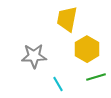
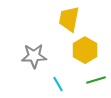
yellow trapezoid: moved 2 px right
yellow hexagon: moved 2 px left, 1 px down
green line: moved 3 px down
